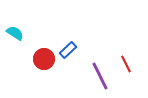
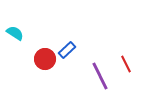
blue rectangle: moved 1 px left
red circle: moved 1 px right
